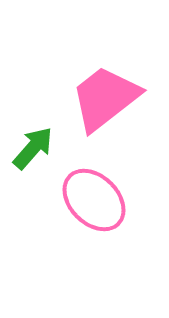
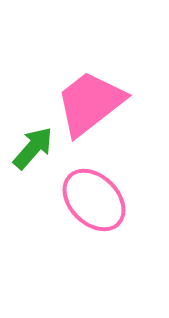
pink trapezoid: moved 15 px left, 5 px down
